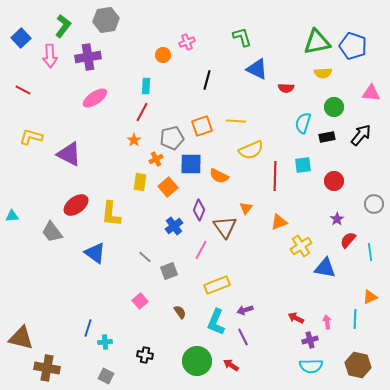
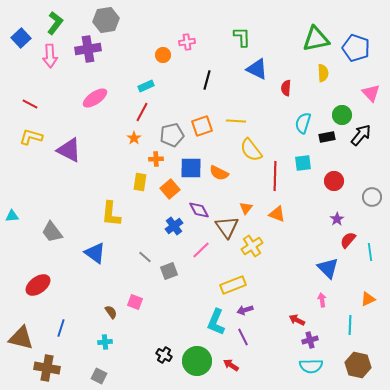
green L-shape at (63, 26): moved 8 px left, 3 px up
green L-shape at (242, 37): rotated 15 degrees clockwise
pink cross at (187, 42): rotated 14 degrees clockwise
green triangle at (317, 42): moved 1 px left, 3 px up
blue pentagon at (353, 46): moved 3 px right, 2 px down
purple cross at (88, 57): moved 8 px up
yellow semicircle at (323, 73): rotated 90 degrees counterclockwise
cyan rectangle at (146, 86): rotated 63 degrees clockwise
red semicircle at (286, 88): rotated 91 degrees clockwise
red line at (23, 90): moved 7 px right, 14 px down
pink triangle at (371, 93): rotated 42 degrees clockwise
green circle at (334, 107): moved 8 px right, 8 px down
gray pentagon at (172, 138): moved 3 px up
orange star at (134, 140): moved 2 px up
yellow semicircle at (251, 150): rotated 75 degrees clockwise
purple triangle at (69, 154): moved 4 px up
orange cross at (156, 159): rotated 24 degrees clockwise
blue square at (191, 164): moved 4 px down
cyan square at (303, 165): moved 2 px up
orange semicircle at (219, 176): moved 3 px up
orange square at (168, 187): moved 2 px right, 2 px down
gray circle at (374, 204): moved 2 px left, 7 px up
red ellipse at (76, 205): moved 38 px left, 80 px down
purple diamond at (199, 210): rotated 50 degrees counterclockwise
orange triangle at (279, 222): moved 2 px left, 8 px up; rotated 42 degrees clockwise
brown triangle at (225, 227): moved 2 px right
yellow cross at (301, 246): moved 49 px left
pink line at (201, 250): rotated 18 degrees clockwise
blue triangle at (325, 268): moved 3 px right; rotated 35 degrees clockwise
yellow rectangle at (217, 285): moved 16 px right
orange triangle at (370, 297): moved 2 px left, 2 px down
pink square at (140, 301): moved 5 px left, 1 px down; rotated 28 degrees counterclockwise
brown semicircle at (180, 312): moved 69 px left
red arrow at (296, 318): moved 1 px right, 2 px down
cyan line at (355, 319): moved 5 px left, 6 px down
pink arrow at (327, 322): moved 5 px left, 22 px up
blue line at (88, 328): moved 27 px left
black cross at (145, 355): moved 19 px right; rotated 21 degrees clockwise
gray square at (106, 376): moved 7 px left
